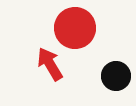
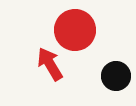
red circle: moved 2 px down
